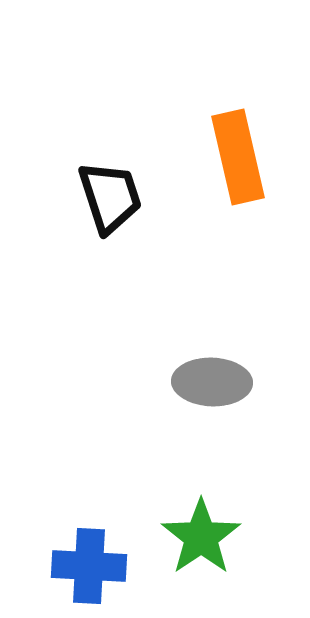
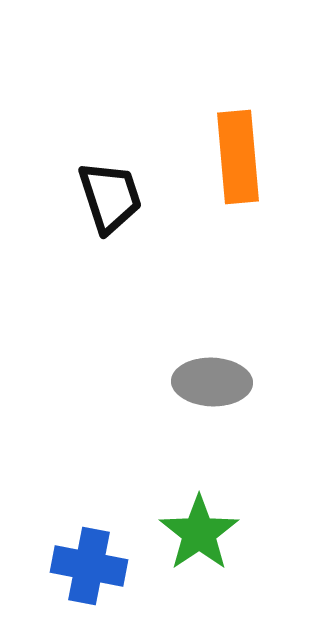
orange rectangle: rotated 8 degrees clockwise
green star: moved 2 px left, 4 px up
blue cross: rotated 8 degrees clockwise
